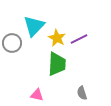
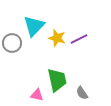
yellow star: rotated 12 degrees counterclockwise
green trapezoid: moved 16 px down; rotated 15 degrees counterclockwise
gray semicircle: rotated 16 degrees counterclockwise
